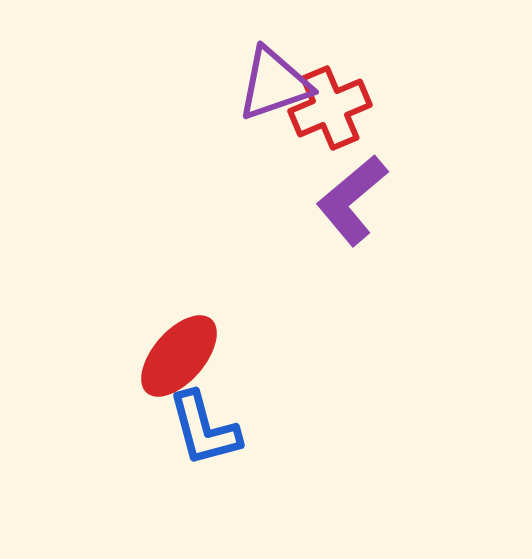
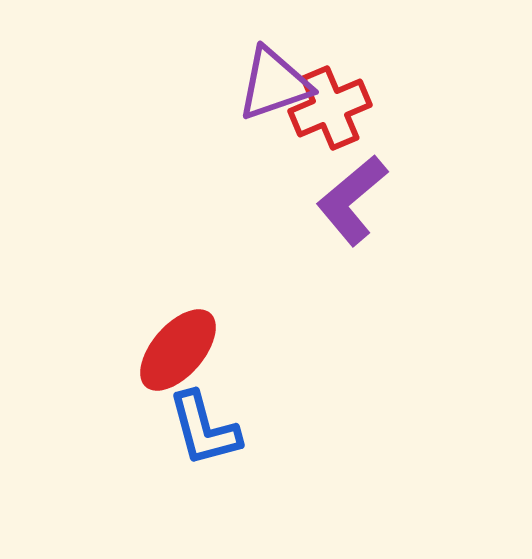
red ellipse: moved 1 px left, 6 px up
